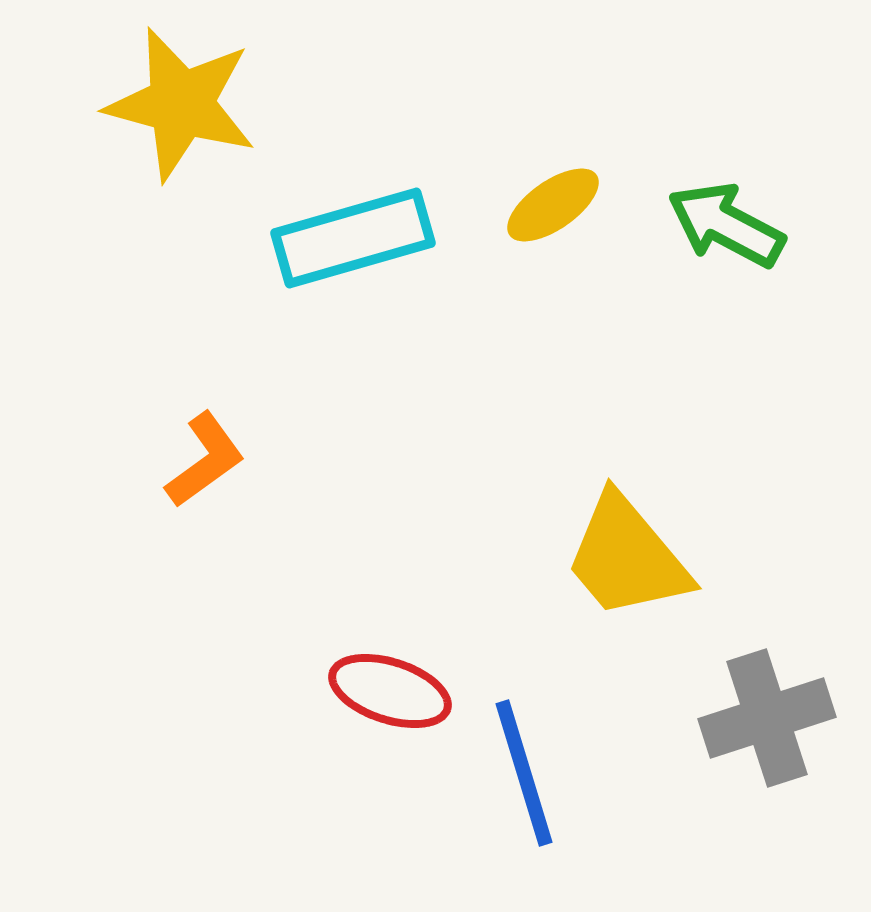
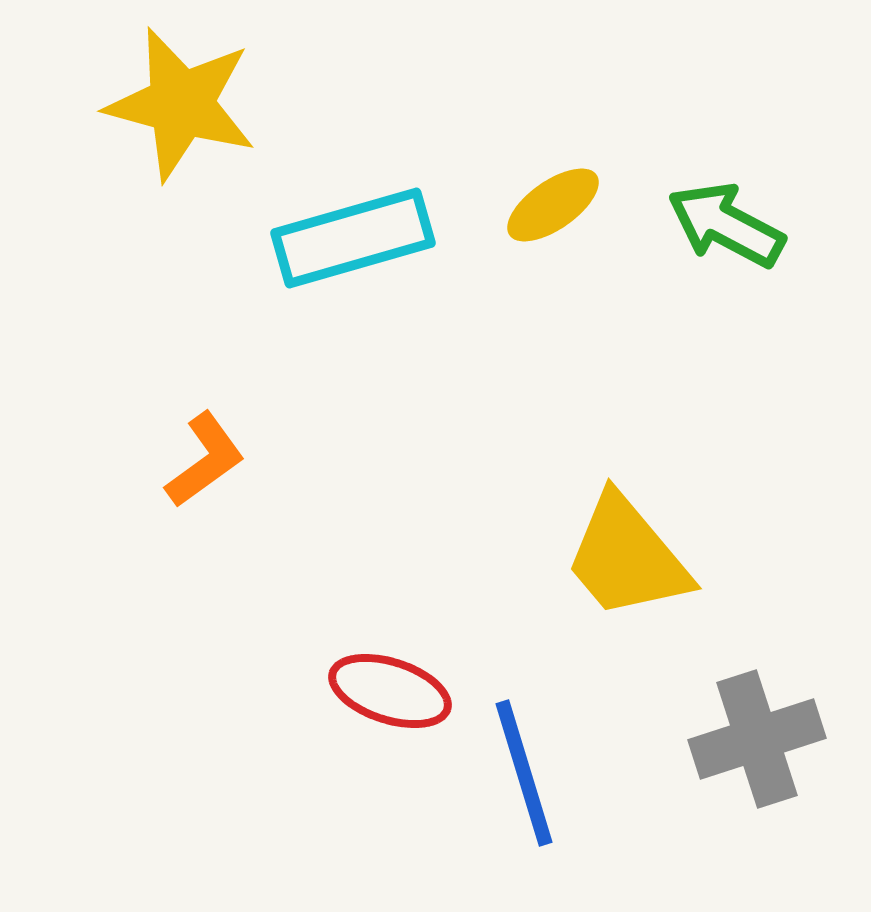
gray cross: moved 10 px left, 21 px down
